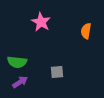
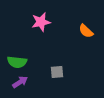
pink star: rotated 30 degrees clockwise
orange semicircle: rotated 56 degrees counterclockwise
